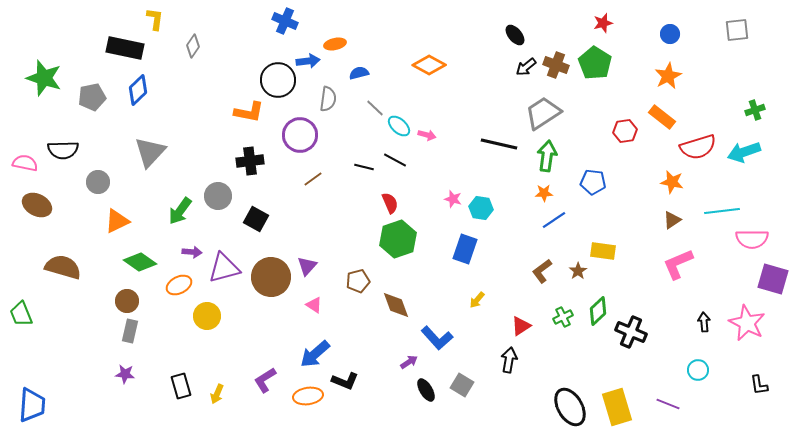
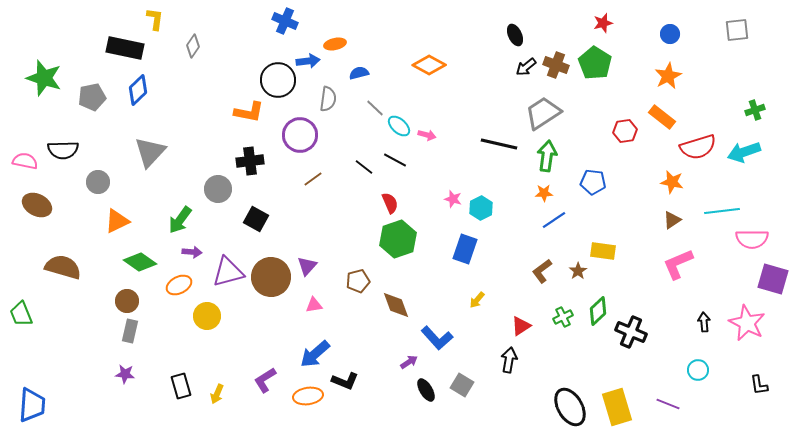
black ellipse at (515, 35): rotated 15 degrees clockwise
pink semicircle at (25, 163): moved 2 px up
black line at (364, 167): rotated 24 degrees clockwise
gray circle at (218, 196): moved 7 px up
cyan hexagon at (481, 208): rotated 25 degrees clockwise
green arrow at (180, 211): moved 9 px down
purple triangle at (224, 268): moved 4 px right, 4 px down
pink triangle at (314, 305): rotated 42 degrees counterclockwise
